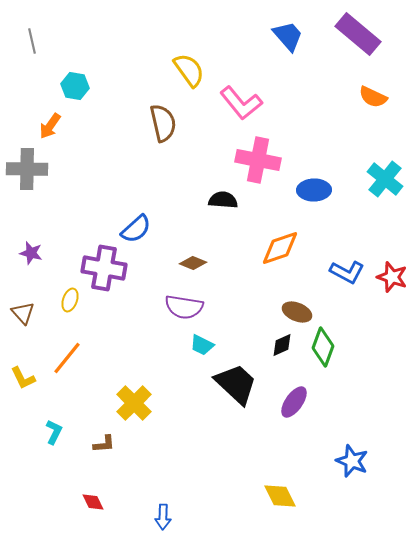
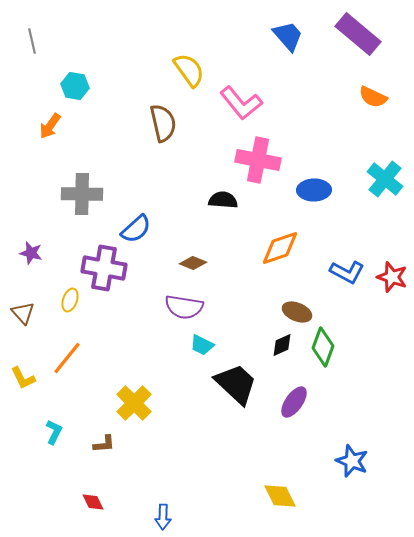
gray cross: moved 55 px right, 25 px down
